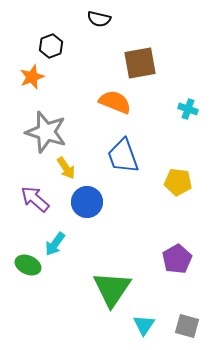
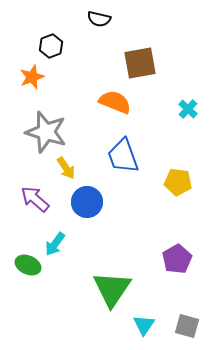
cyan cross: rotated 24 degrees clockwise
